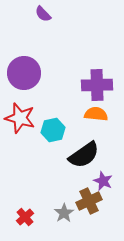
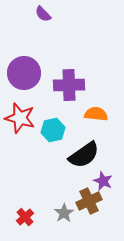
purple cross: moved 28 px left
